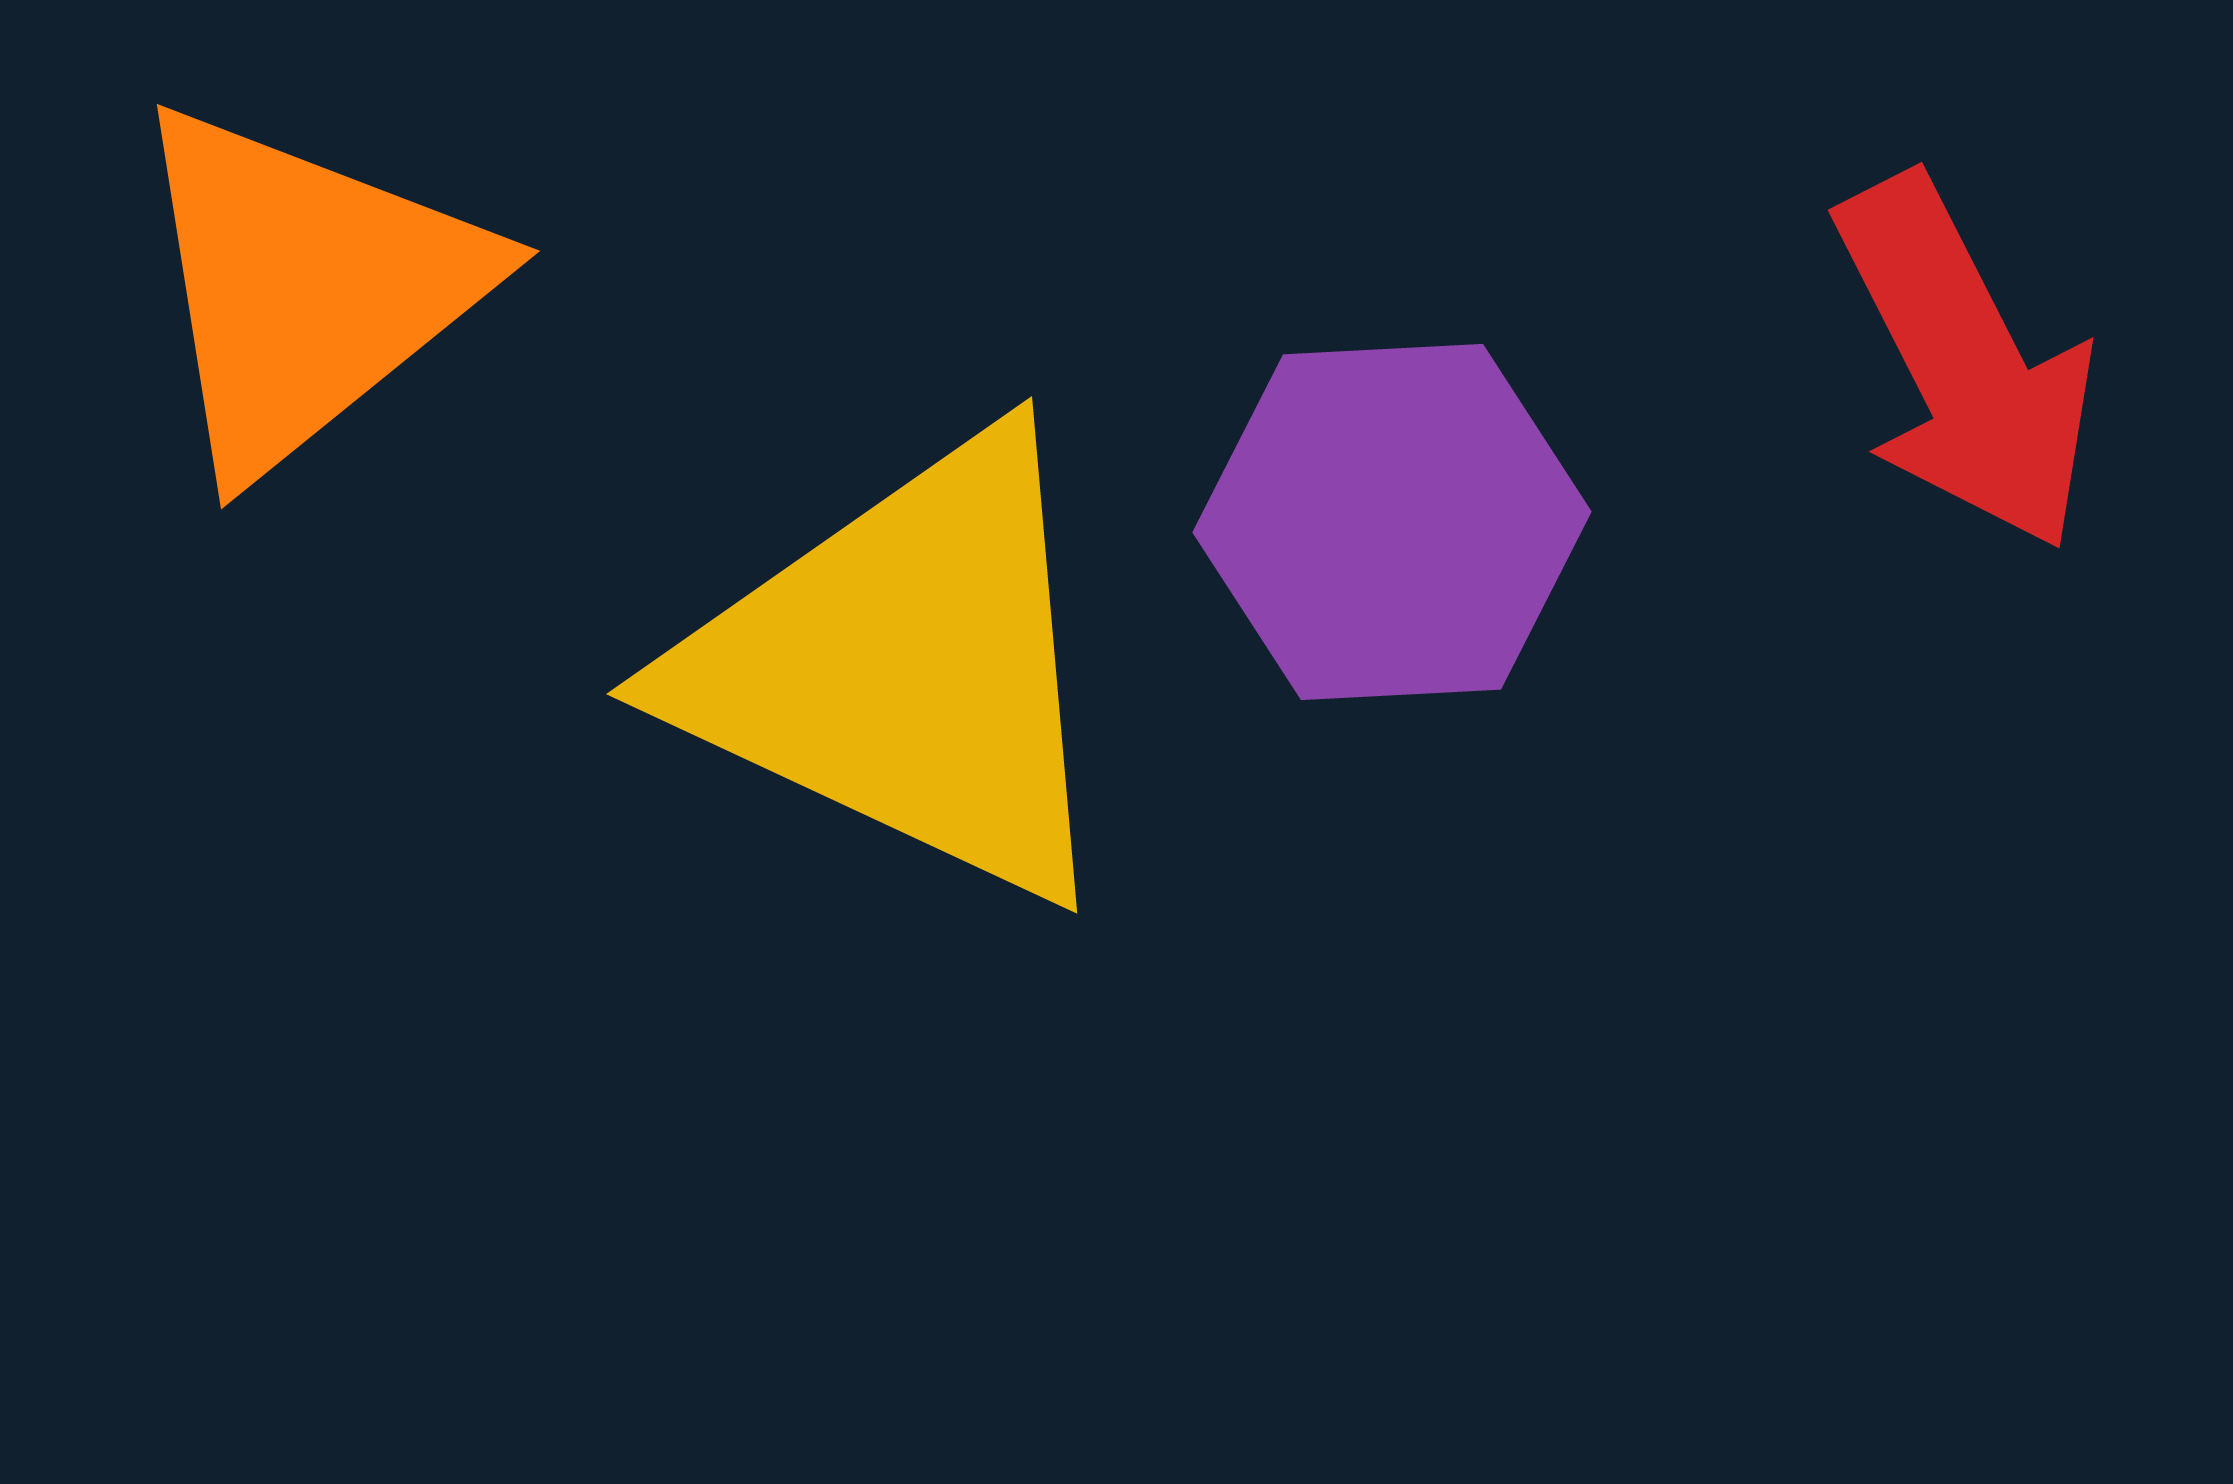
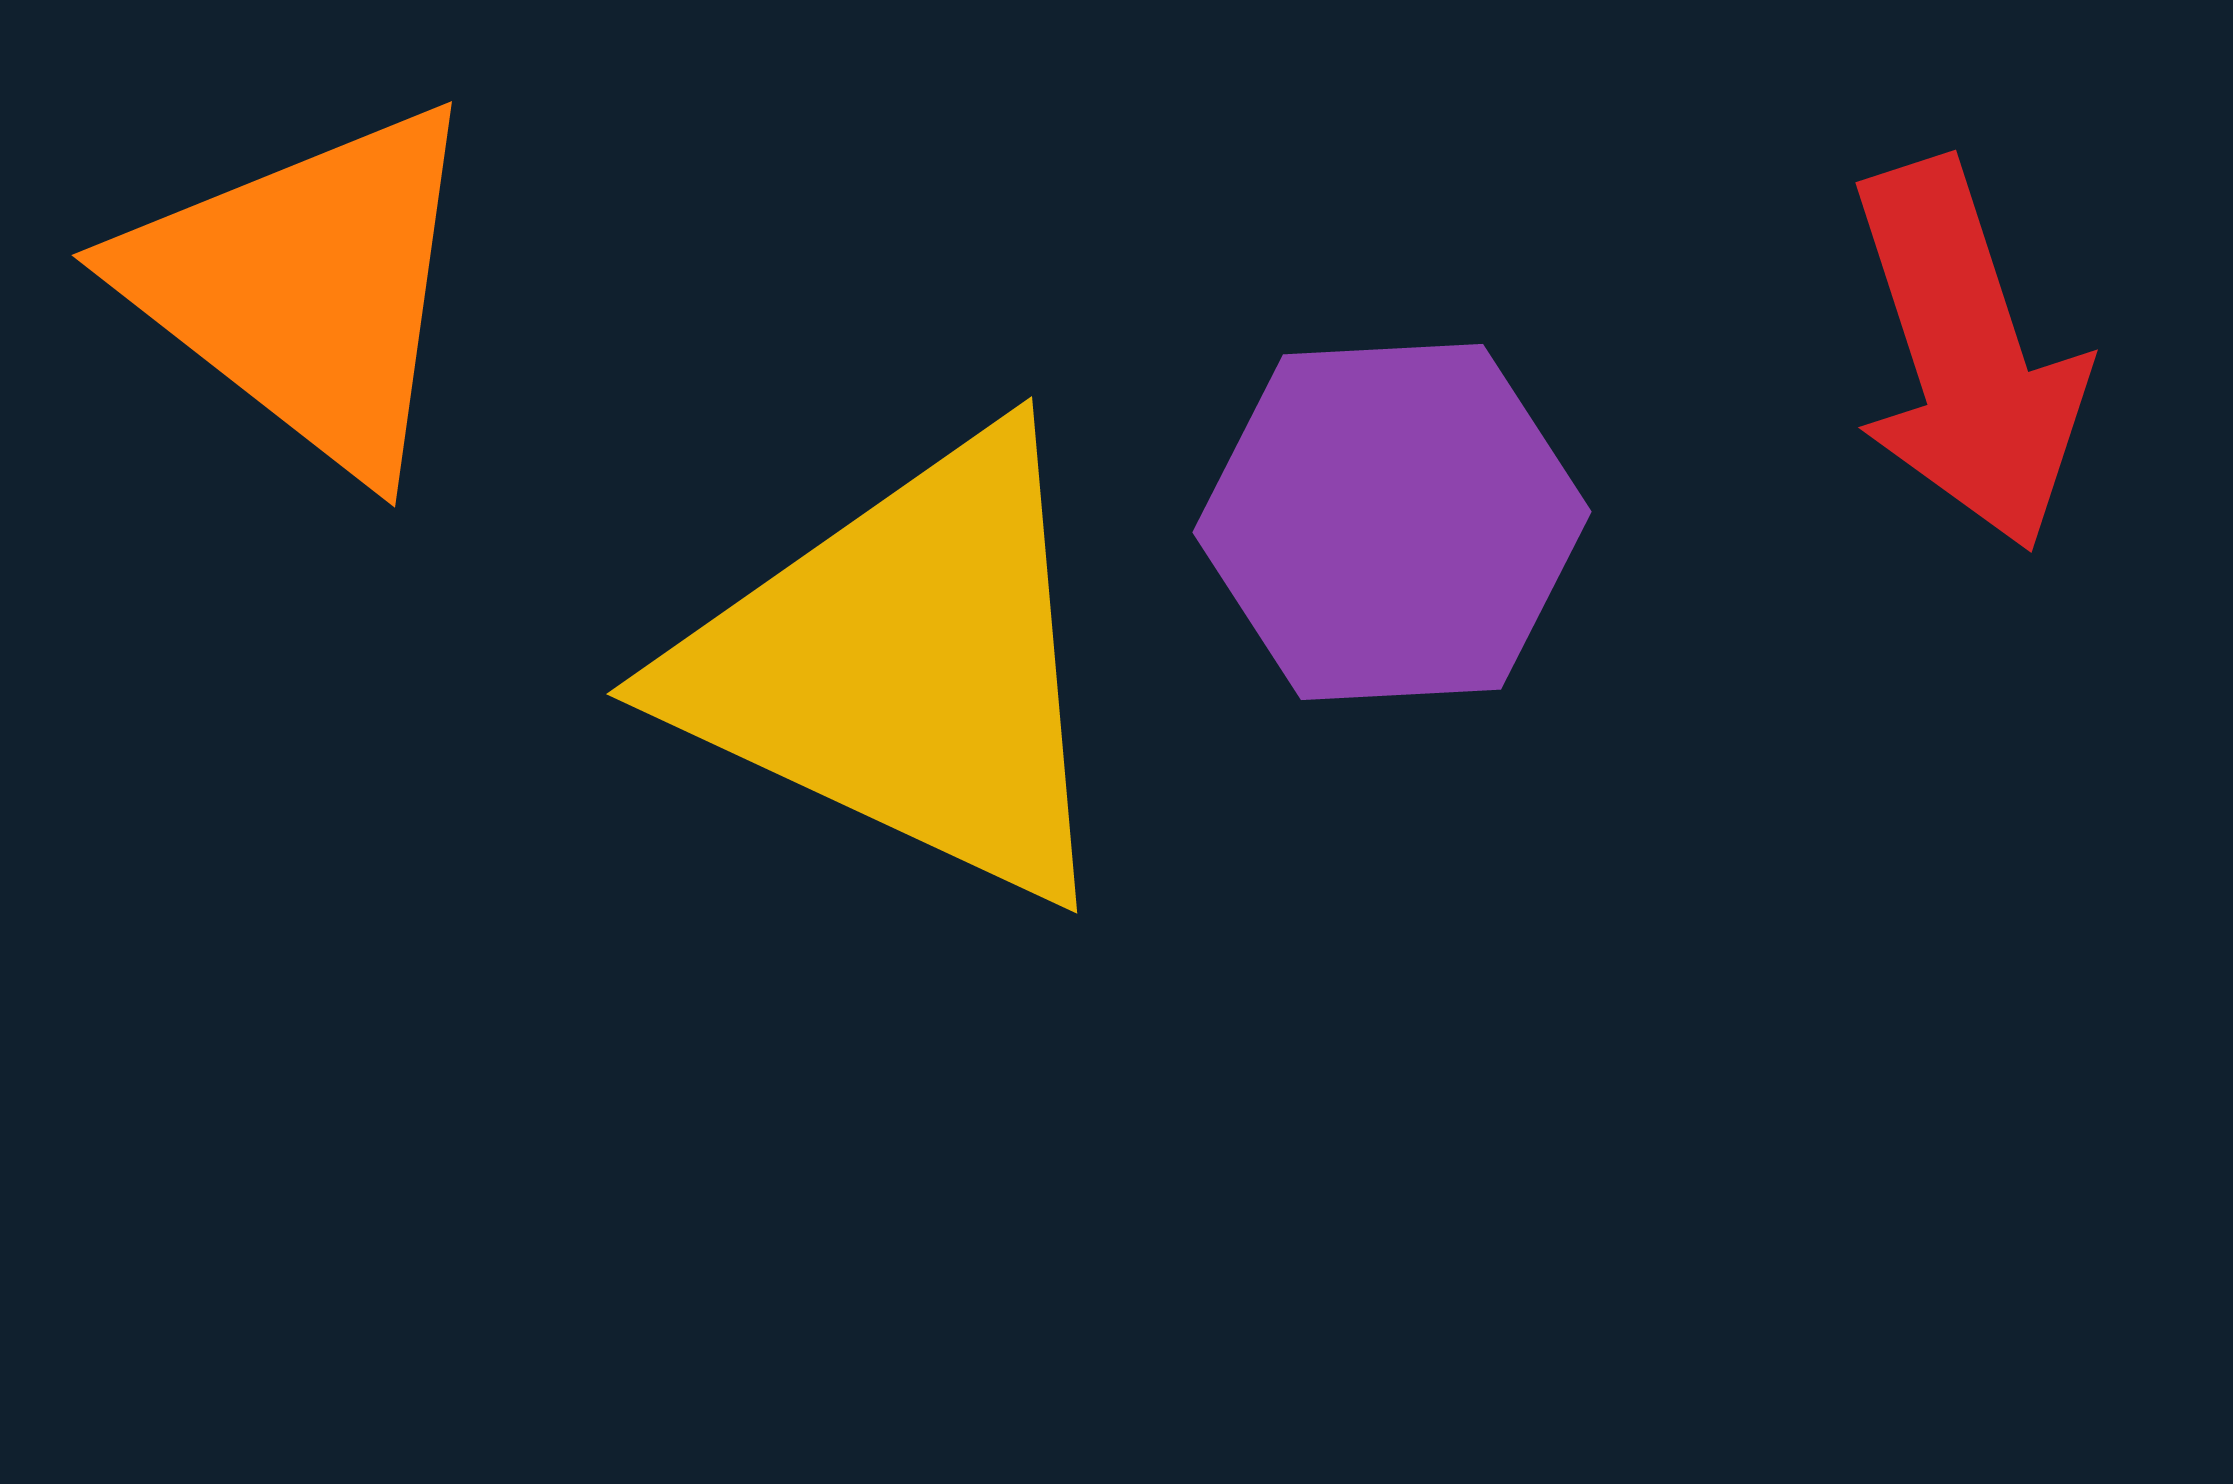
orange triangle: rotated 43 degrees counterclockwise
red arrow: moved 2 px right, 8 px up; rotated 9 degrees clockwise
